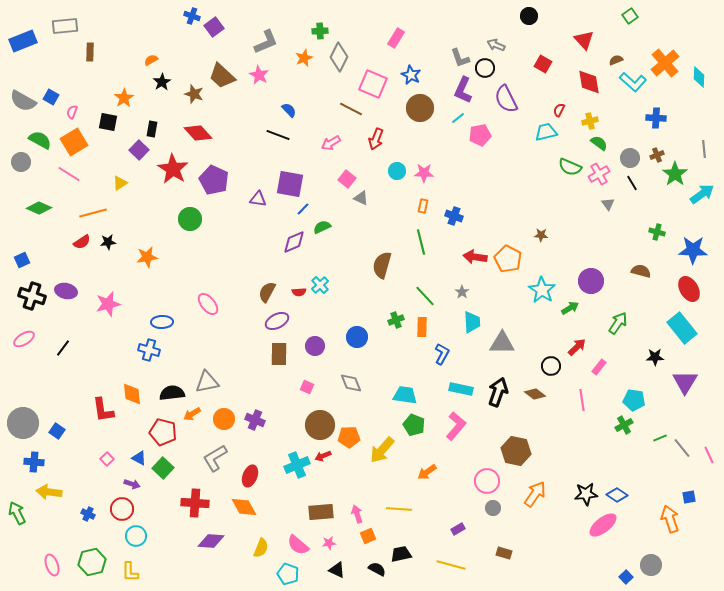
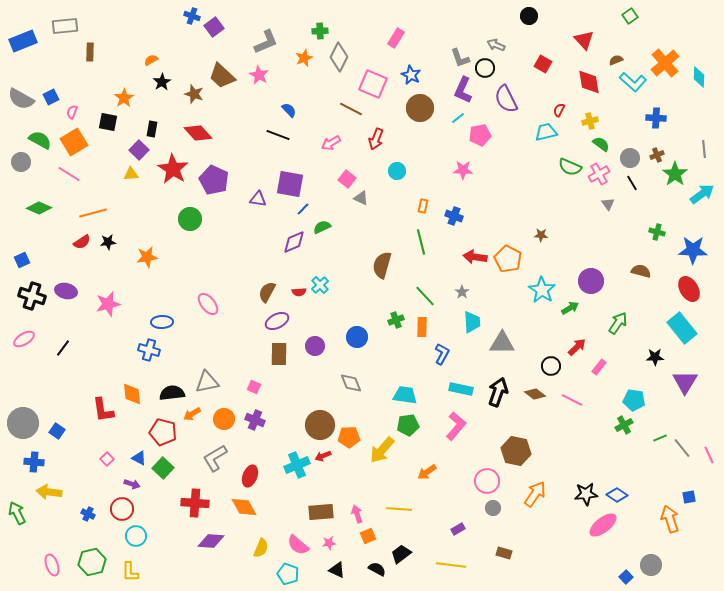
blue square at (51, 97): rotated 35 degrees clockwise
gray semicircle at (23, 101): moved 2 px left, 2 px up
green semicircle at (599, 143): moved 2 px right, 1 px down
pink star at (424, 173): moved 39 px right, 3 px up
yellow triangle at (120, 183): moved 11 px right, 9 px up; rotated 28 degrees clockwise
pink square at (307, 387): moved 53 px left
pink line at (582, 400): moved 10 px left; rotated 55 degrees counterclockwise
green pentagon at (414, 425): moved 6 px left; rotated 30 degrees counterclockwise
black trapezoid at (401, 554): rotated 25 degrees counterclockwise
yellow line at (451, 565): rotated 8 degrees counterclockwise
